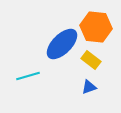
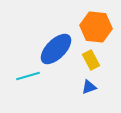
blue ellipse: moved 6 px left, 5 px down
yellow rectangle: rotated 24 degrees clockwise
